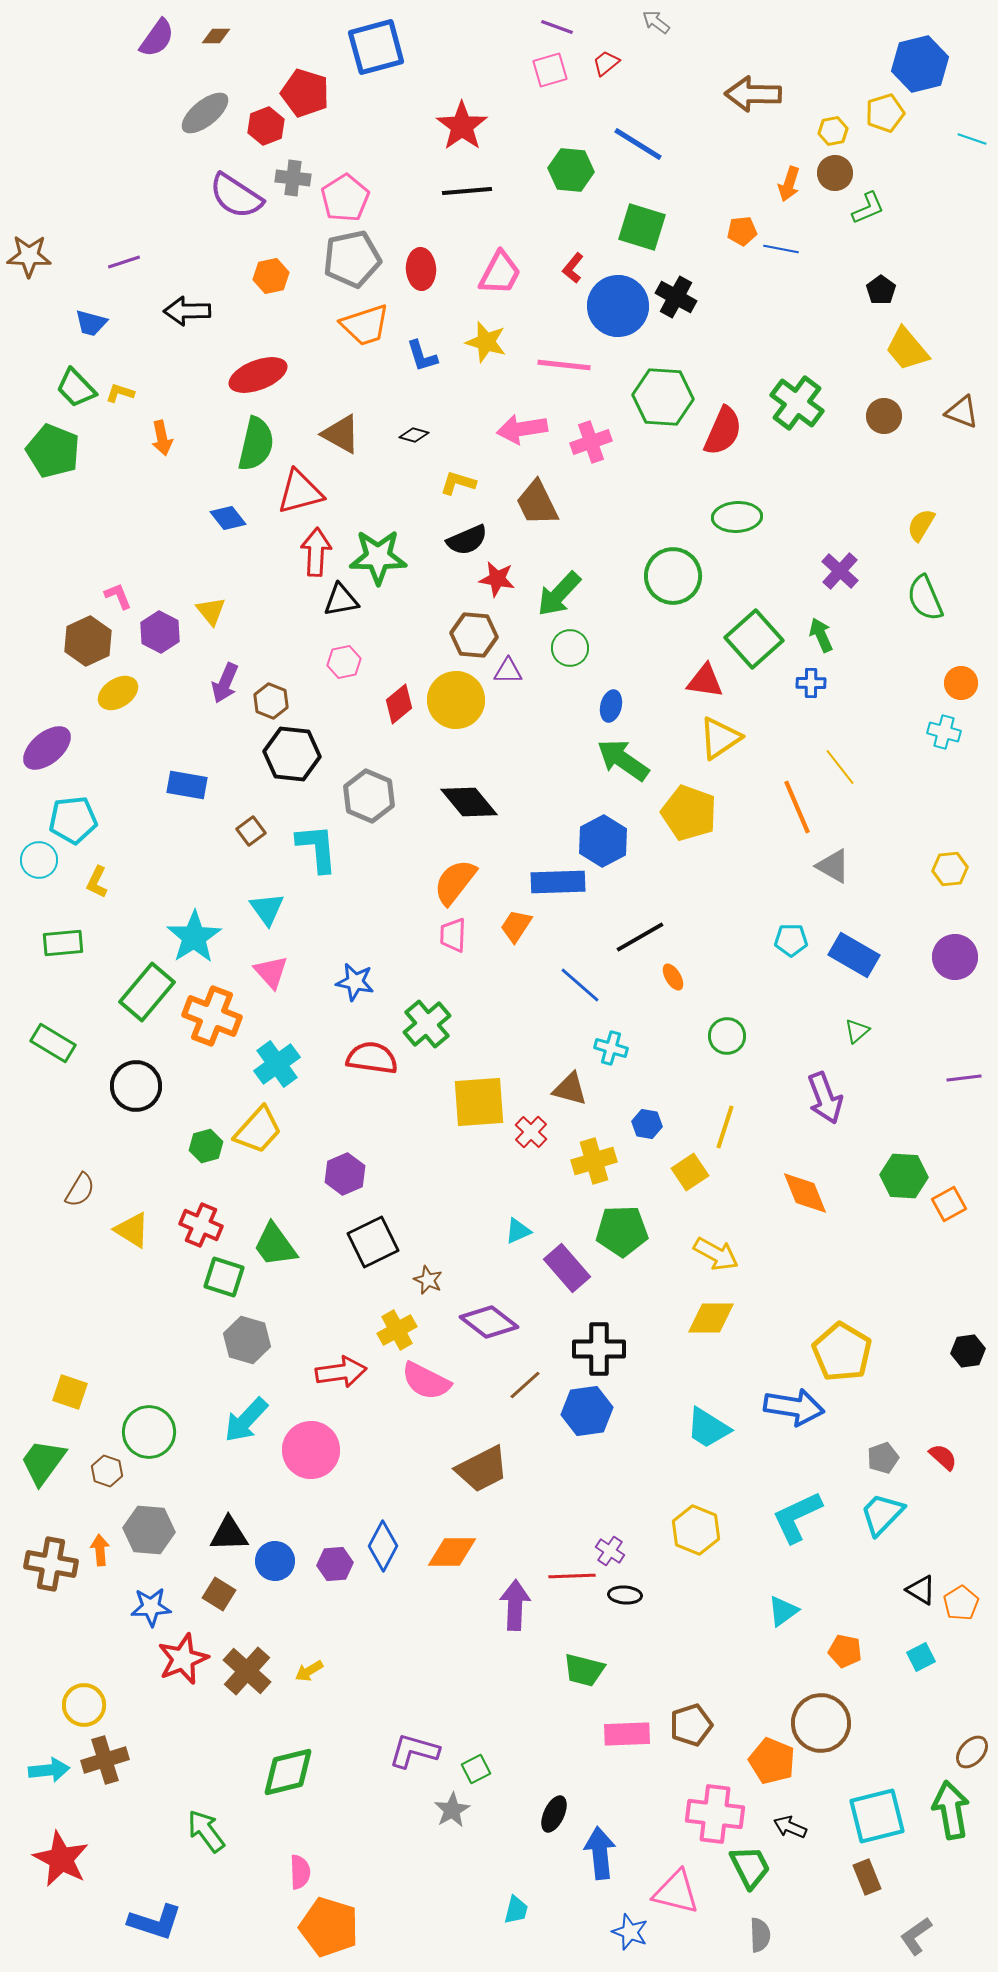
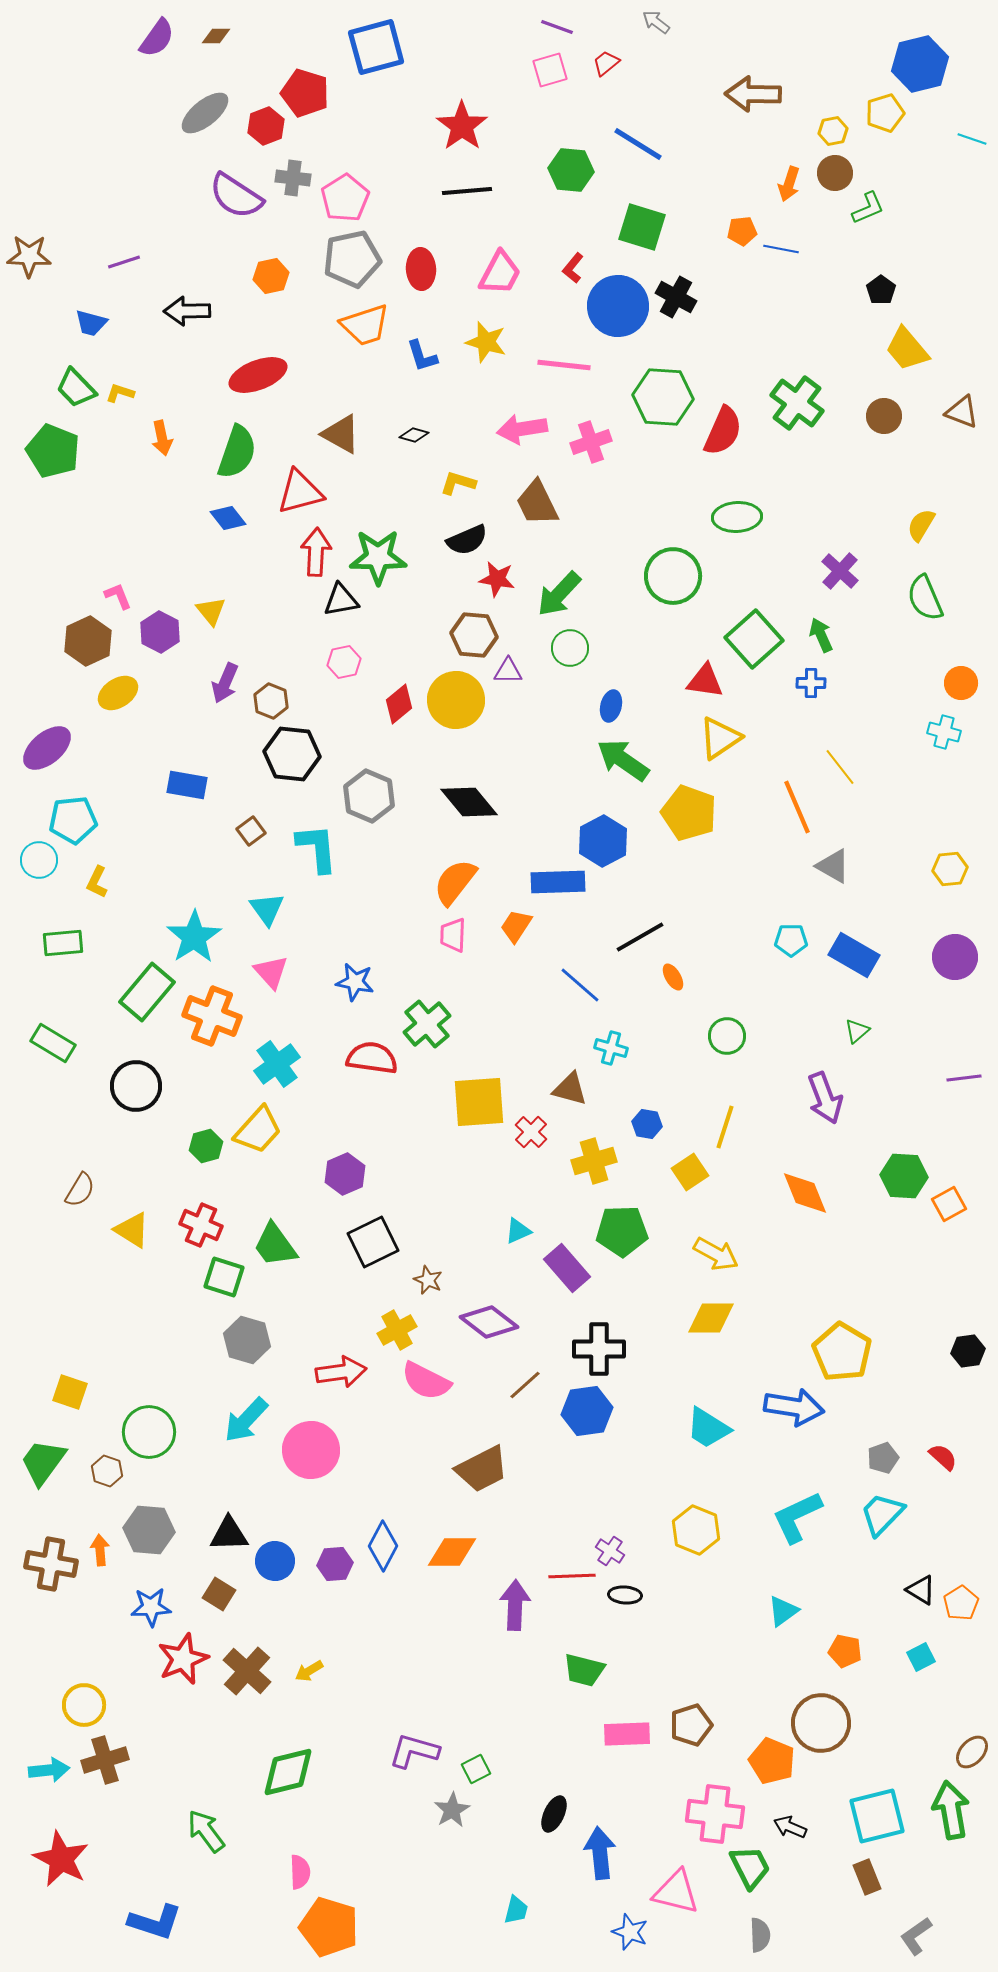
green semicircle at (256, 444): moved 19 px left, 8 px down; rotated 6 degrees clockwise
